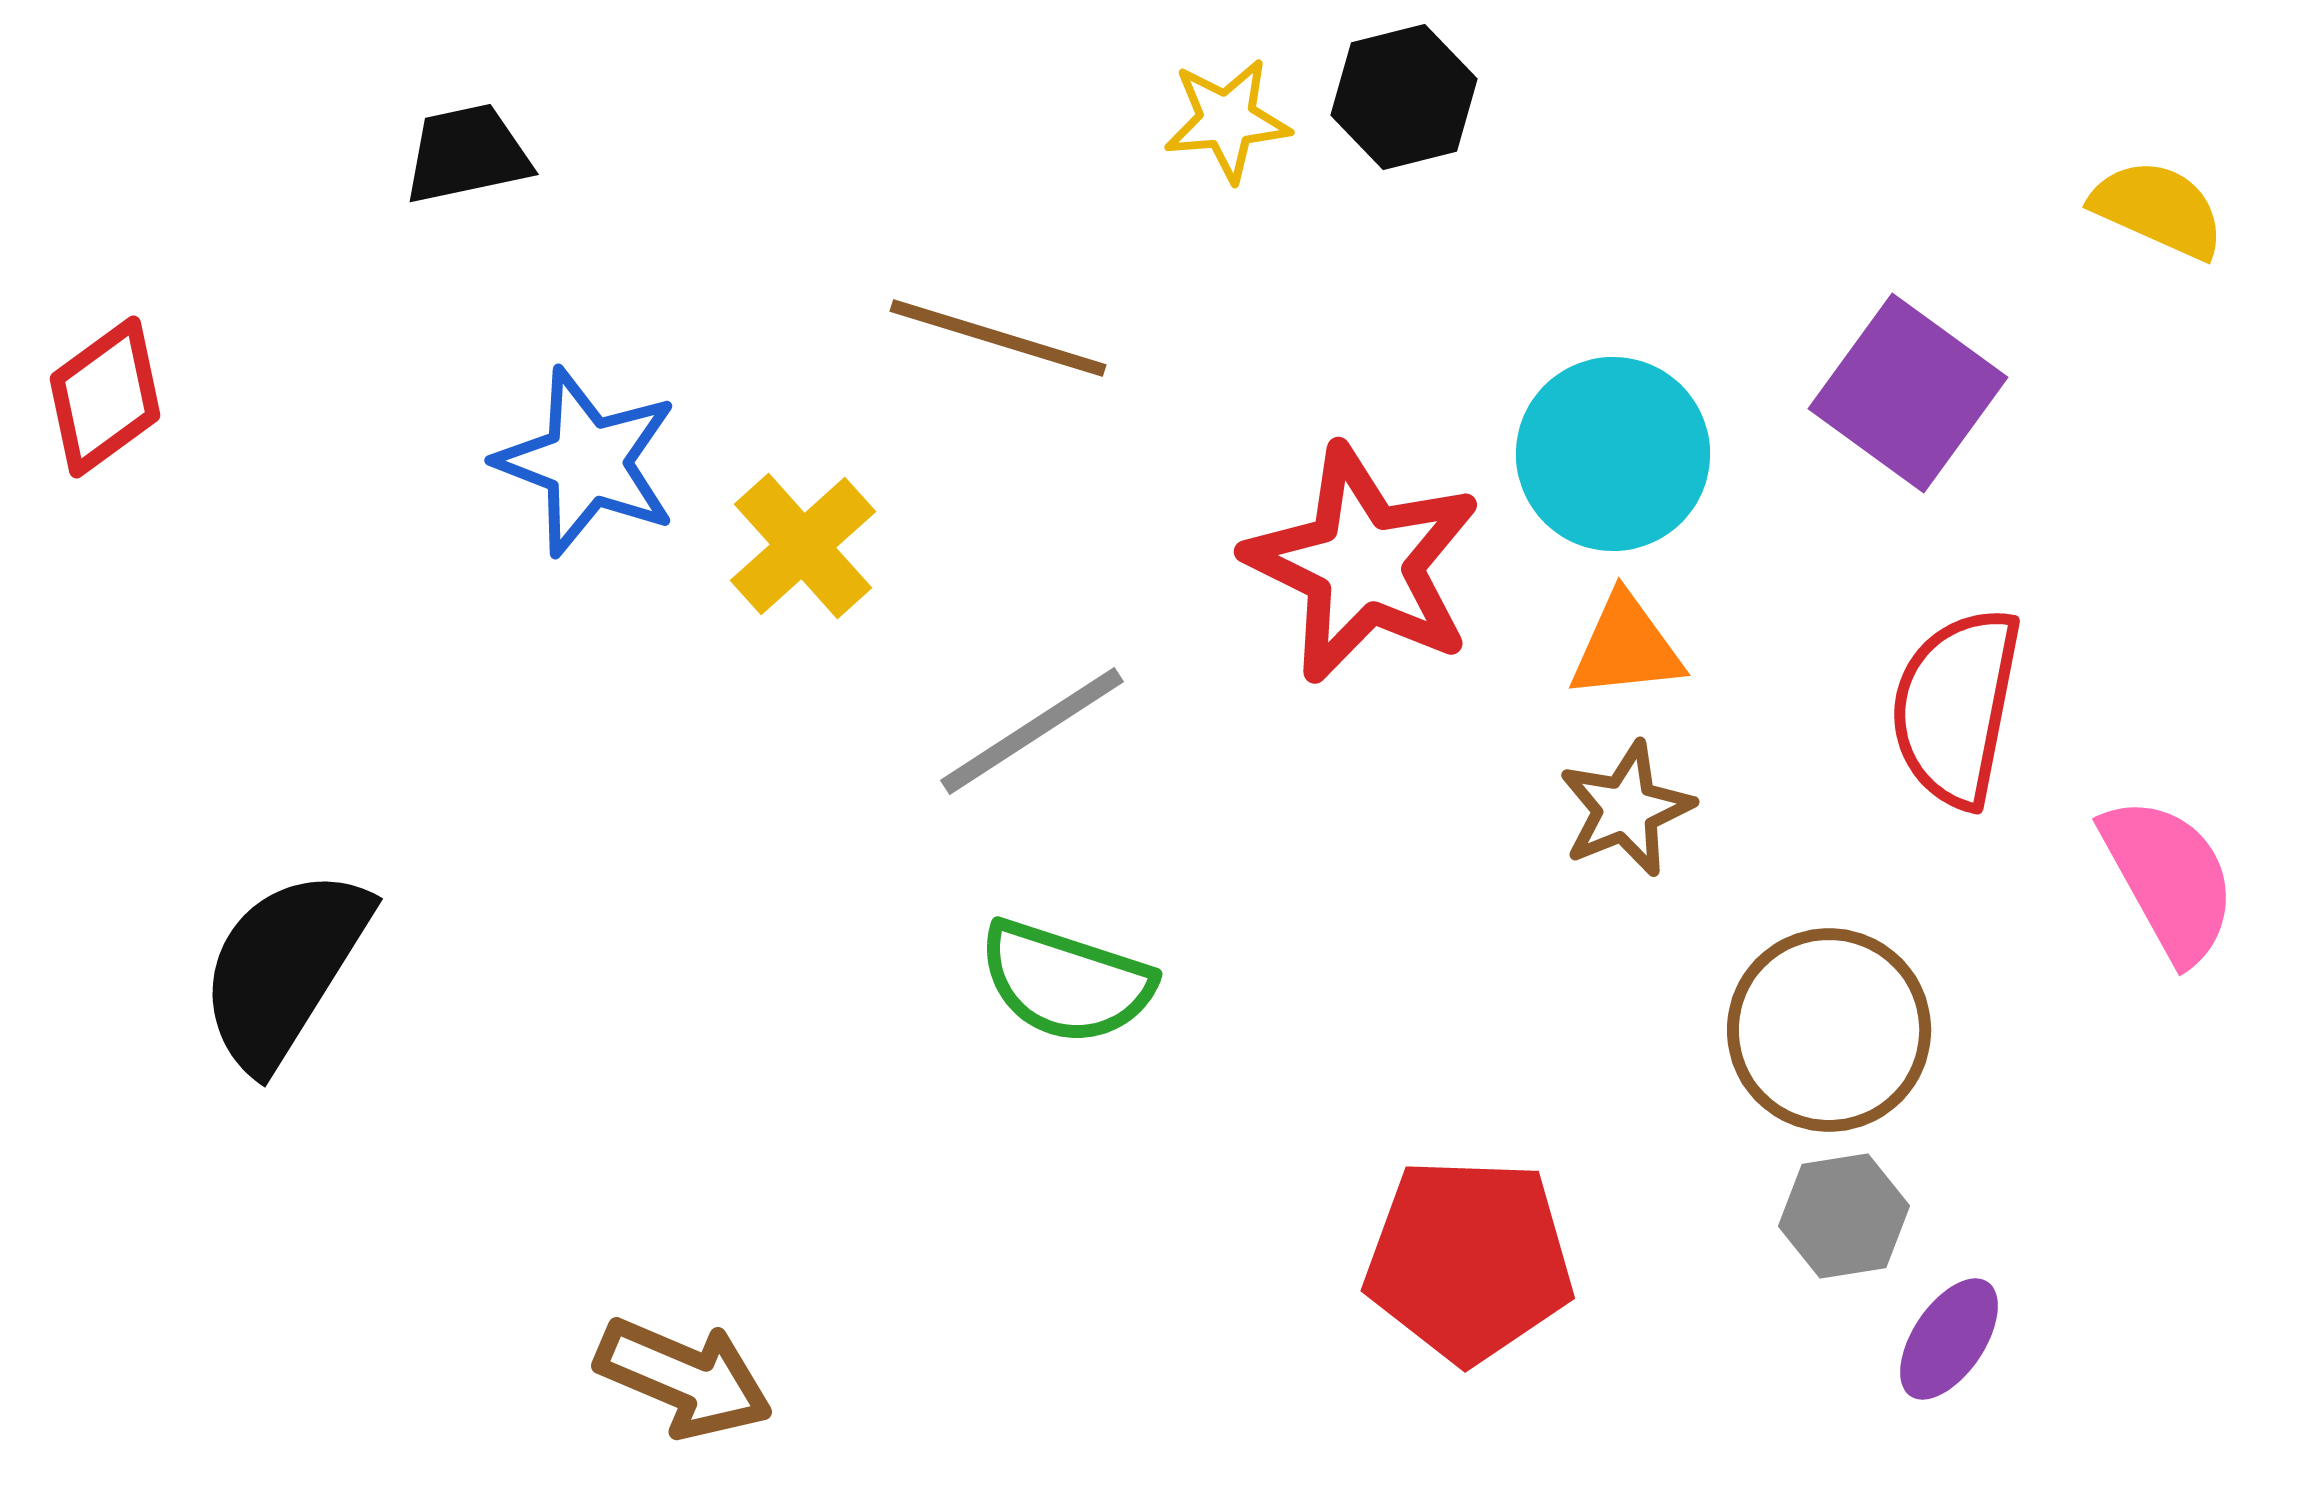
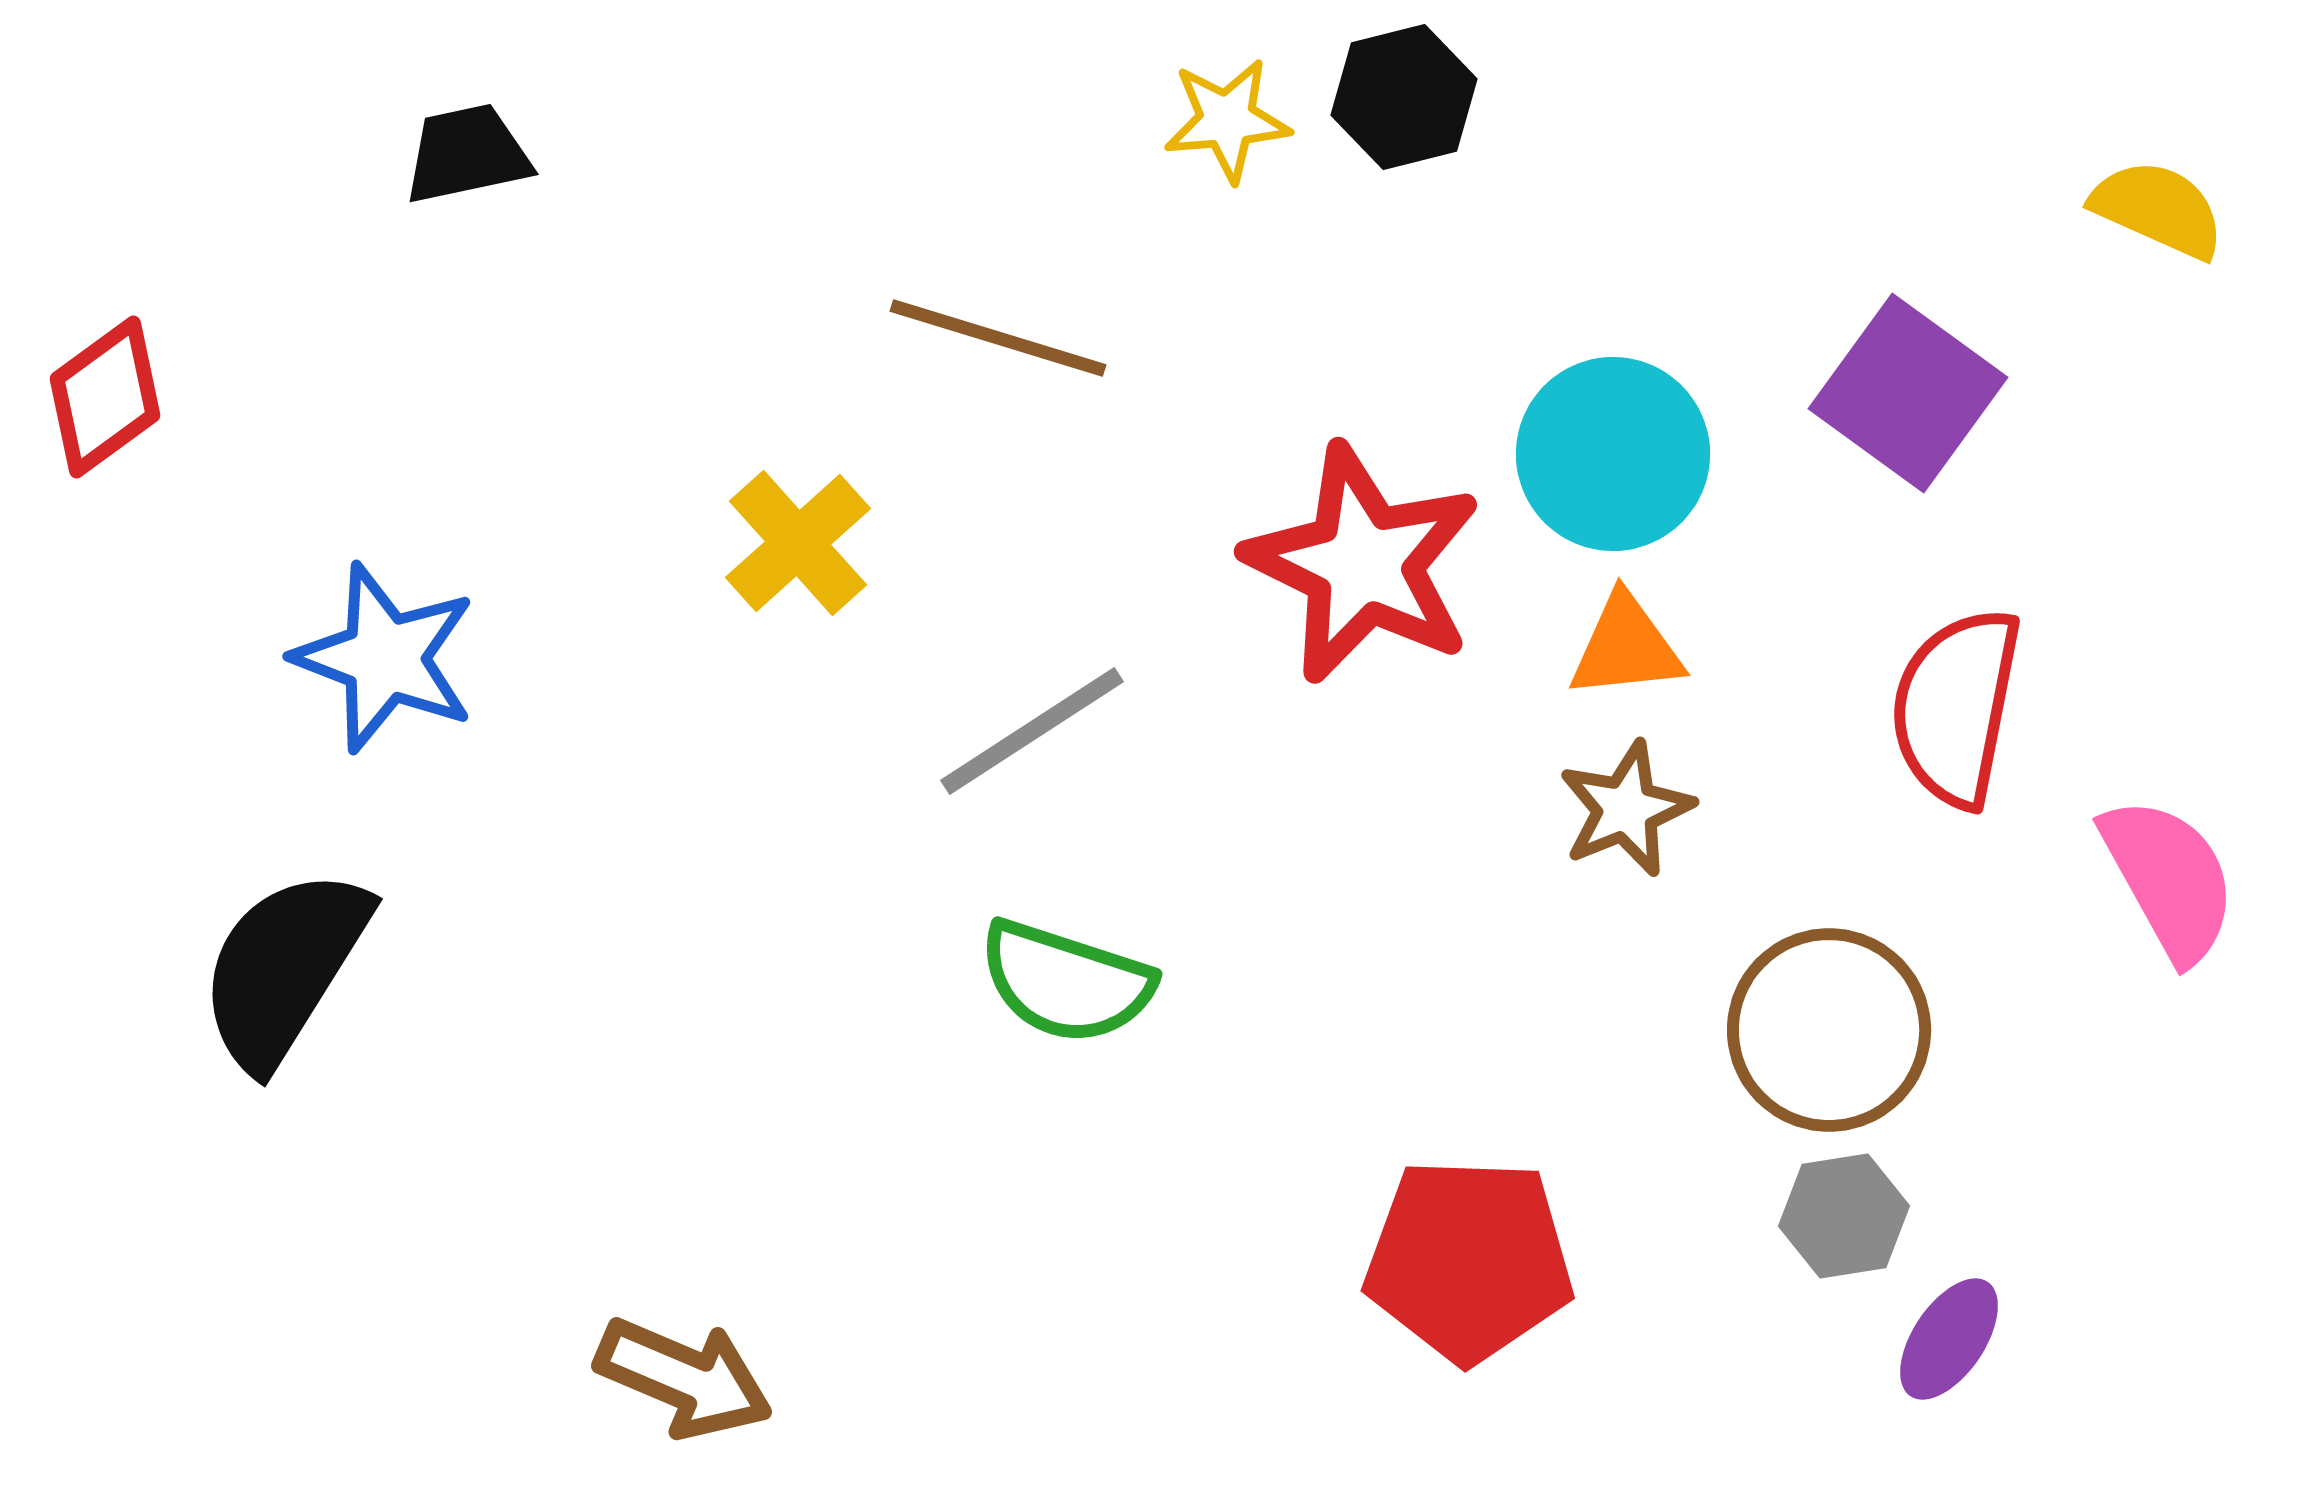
blue star: moved 202 px left, 196 px down
yellow cross: moved 5 px left, 3 px up
